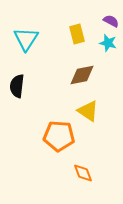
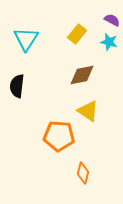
purple semicircle: moved 1 px right, 1 px up
yellow rectangle: rotated 54 degrees clockwise
cyan star: moved 1 px right, 1 px up
orange diamond: rotated 35 degrees clockwise
